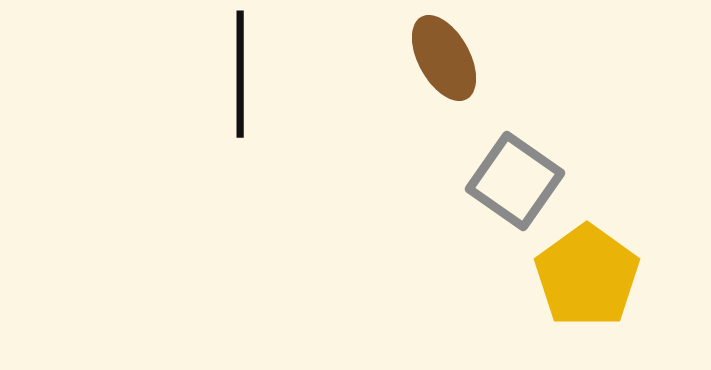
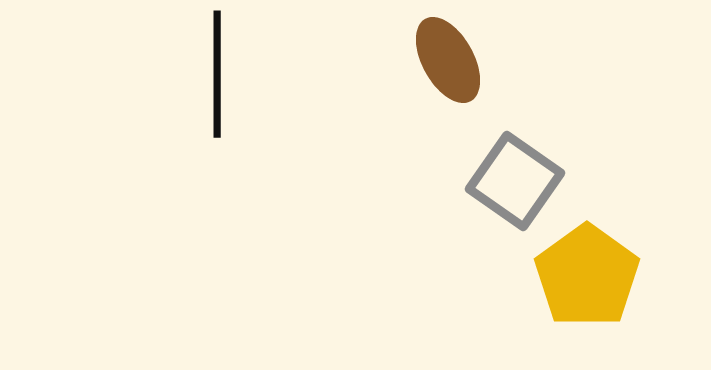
brown ellipse: moved 4 px right, 2 px down
black line: moved 23 px left
